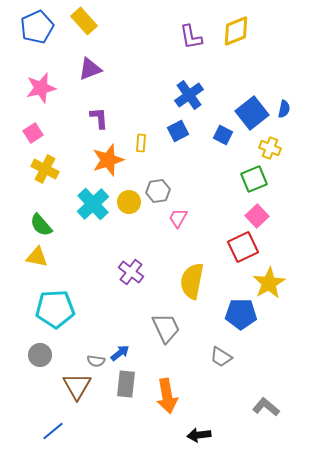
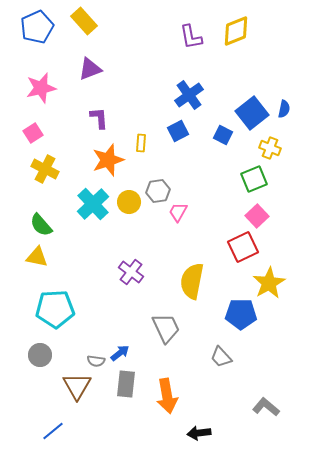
pink trapezoid at (178, 218): moved 6 px up
gray trapezoid at (221, 357): rotated 15 degrees clockwise
black arrow at (199, 435): moved 2 px up
